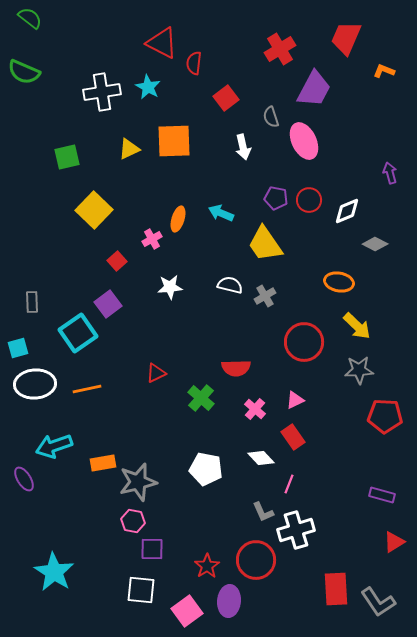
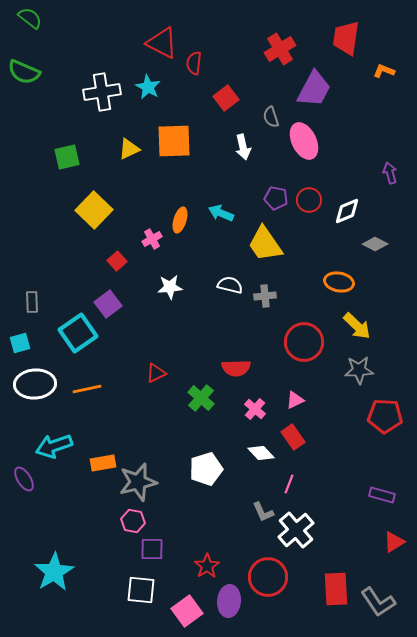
red trapezoid at (346, 38): rotated 15 degrees counterclockwise
orange ellipse at (178, 219): moved 2 px right, 1 px down
gray cross at (265, 296): rotated 25 degrees clockwise
cyan square at (18, 348): moved 2 px right, 5 px up
white diamond at (261, 458): moved 5 px up
white pentagon at (206, 469): rotated 28 degrees counterclockwise
white cross at (296, 530): rotated 24 degrees counterclockwise
red circle at (256, 560): moved 12 px right, 17 px down
cyan star at (54, 572): rotated 9 degrees clockwise
